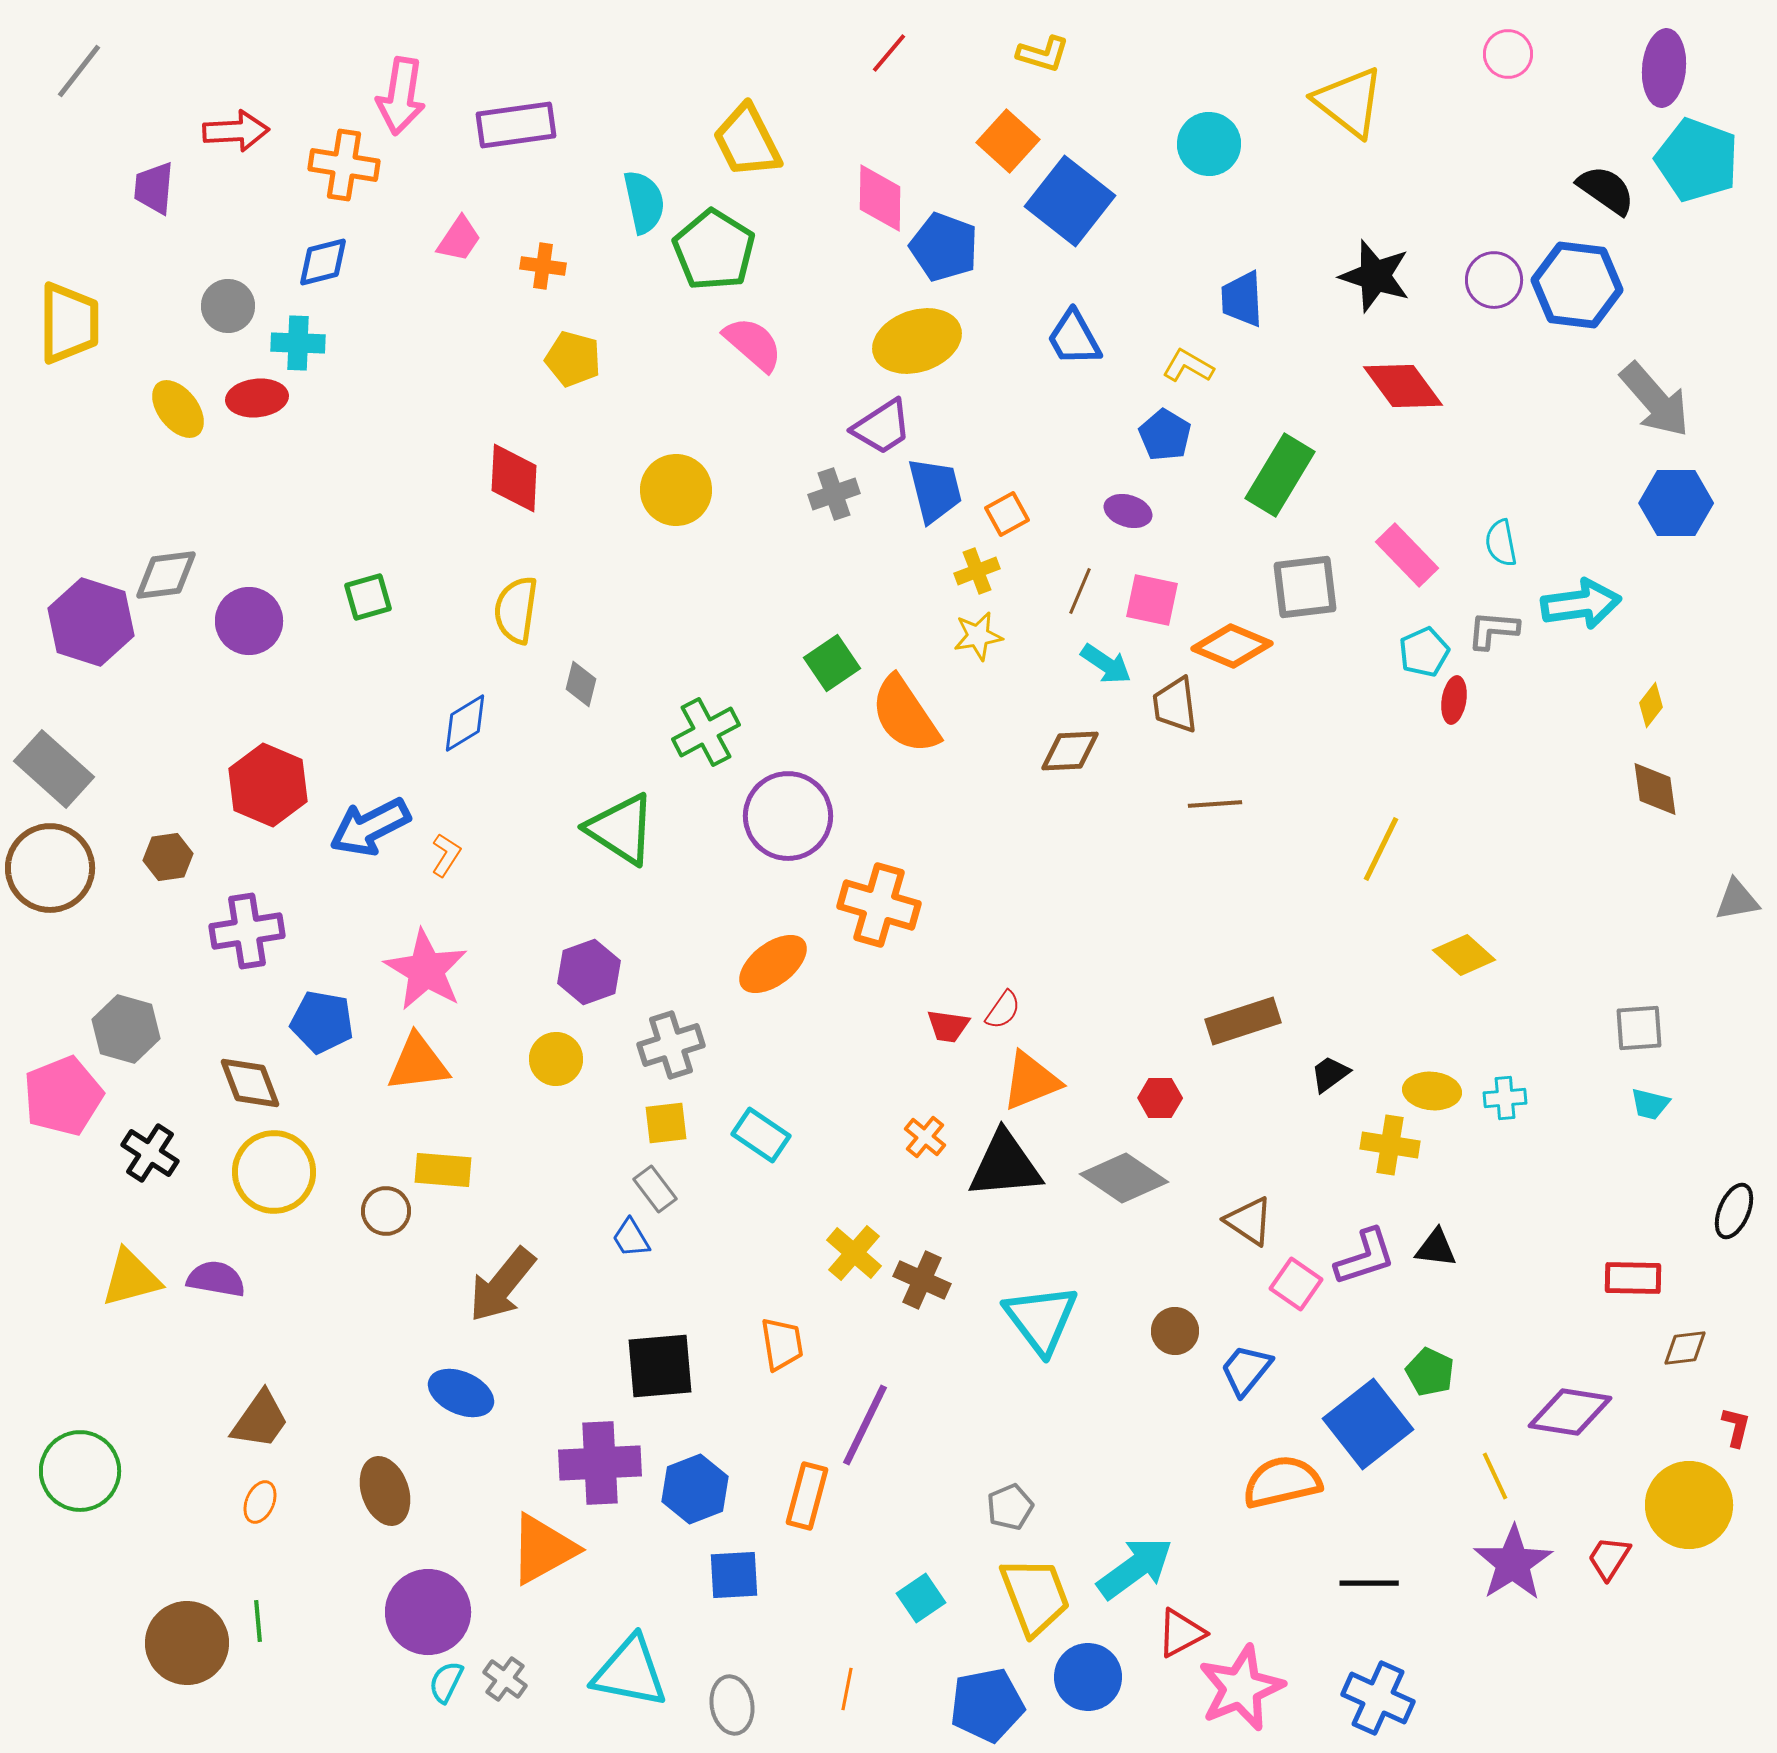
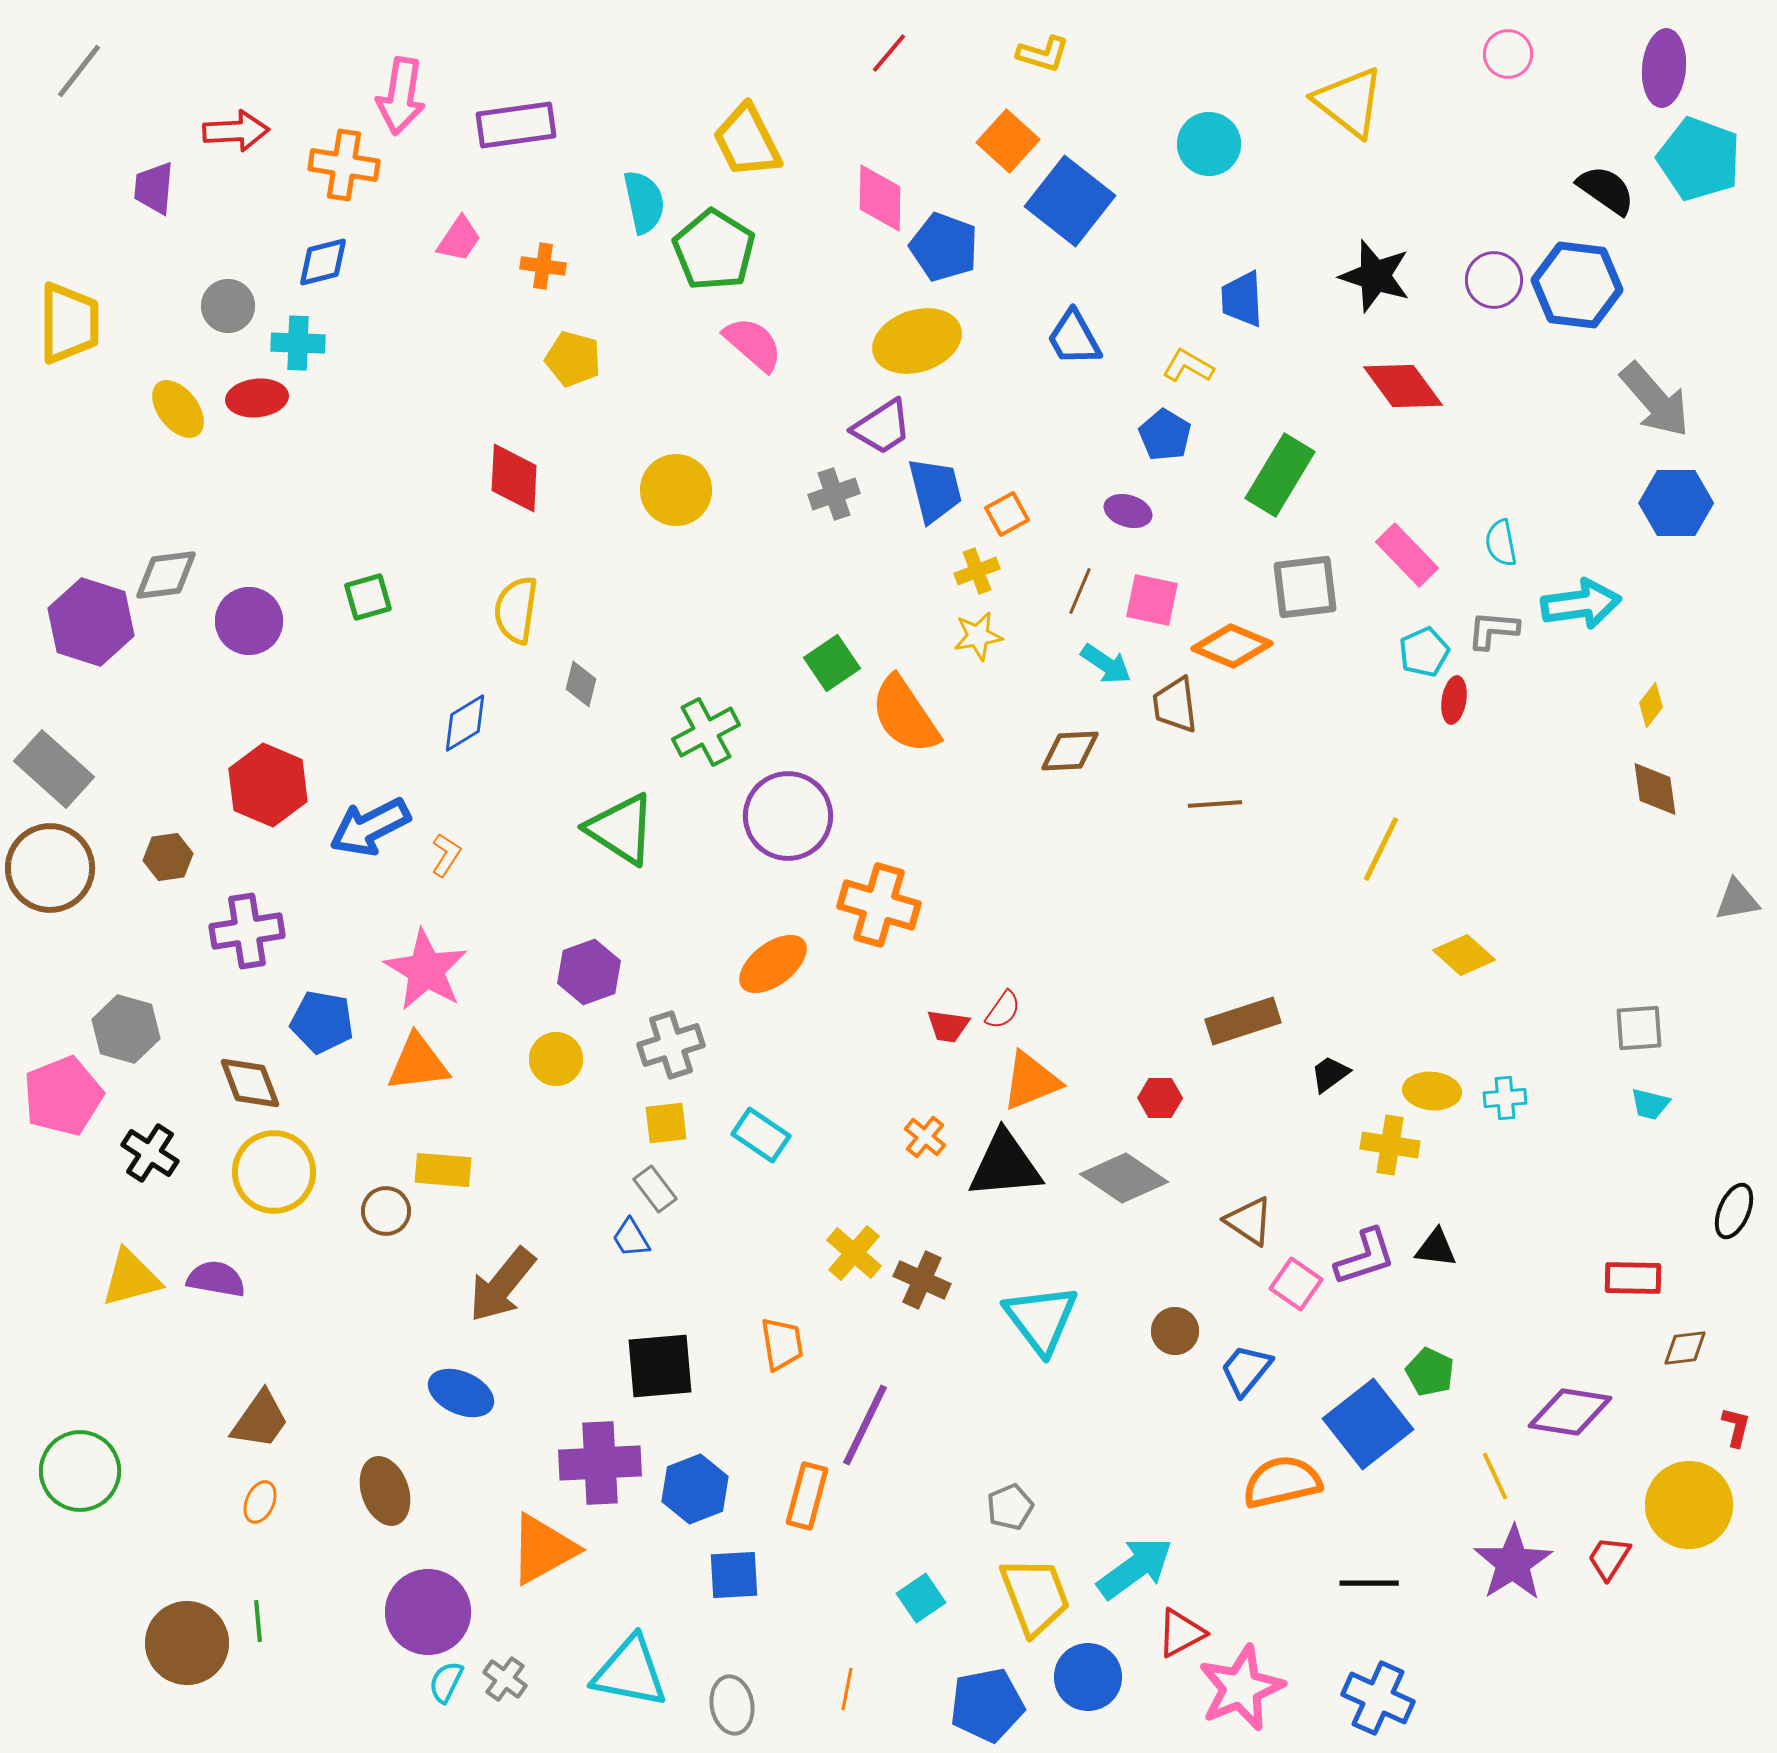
cyan pentagon at (1697, 160): moved 2 px right, 1 px up
